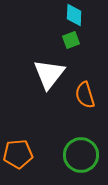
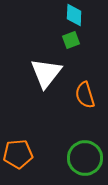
white triangle: moved 3 px left, 1 px up
green circle: moved 4 px right, 3 px down
